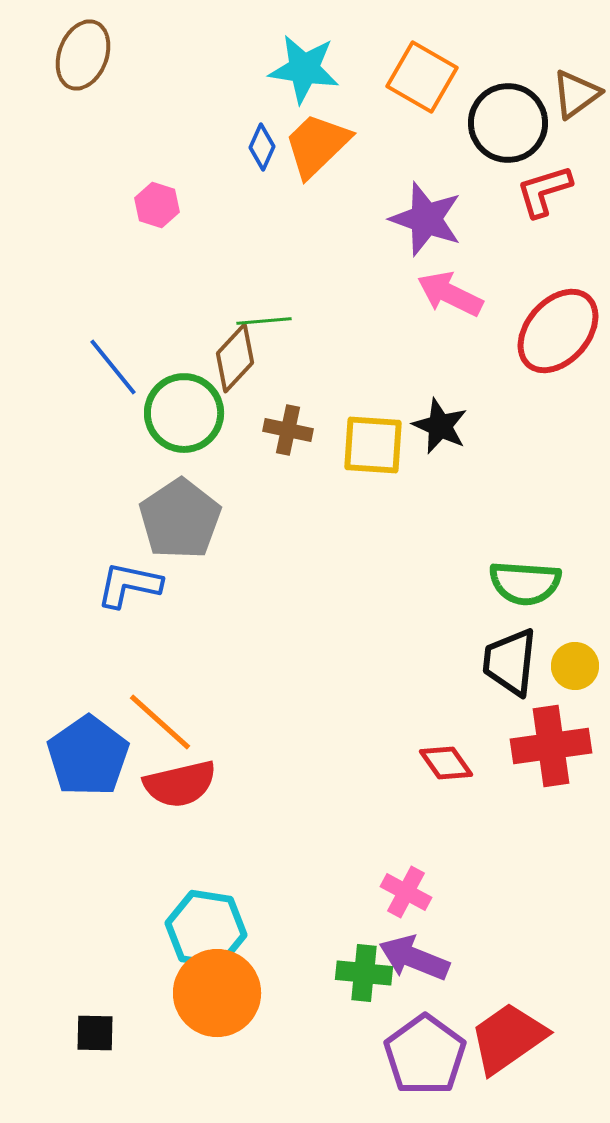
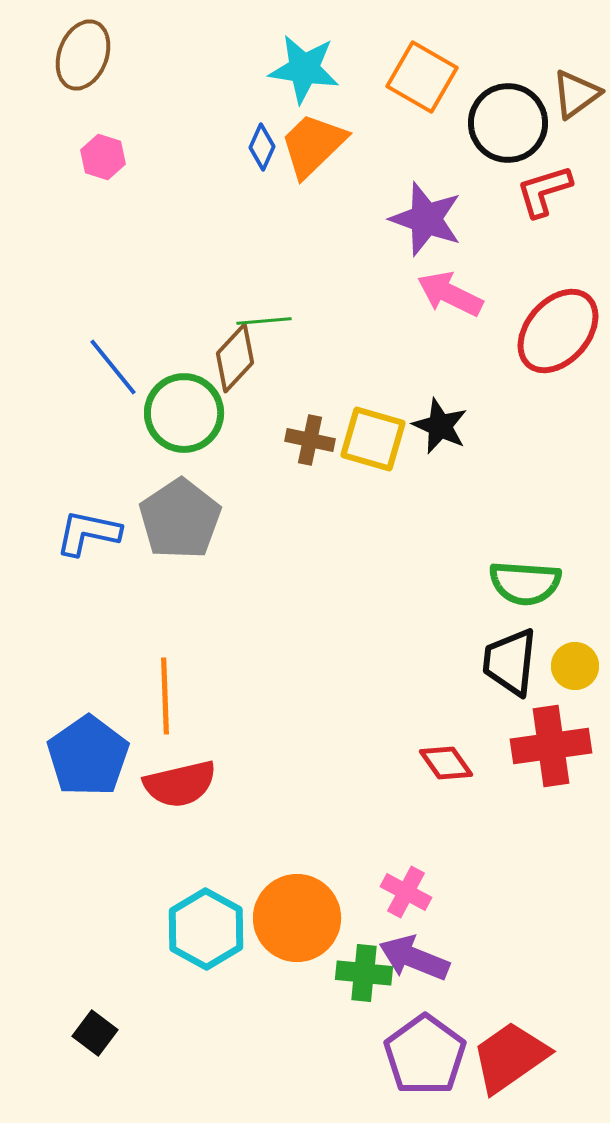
orange trapezoid: moved 4 px left
pink hexagon: moved 54 px left, 48 px up
brown cross: moved 22 px right, 10 px down
yellow square: moved 6 px up; rotated 12 degrees clockwise
blue L-shape: moved 41 px left, 52 px up
orange line: moved 5 px right, 26 px up; rotated 46 degrees clockwise
cyan hexagon: rotated 20 degrees clockwise
orange circle: moved 80 px right, 75 px up
black square: rotated 36 degrees clockwise
red trapezoid: moved 2 px right, 19 px down
